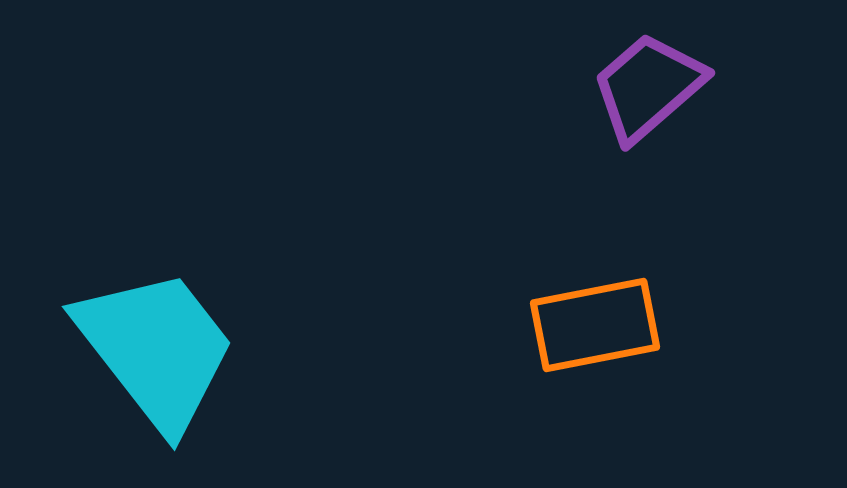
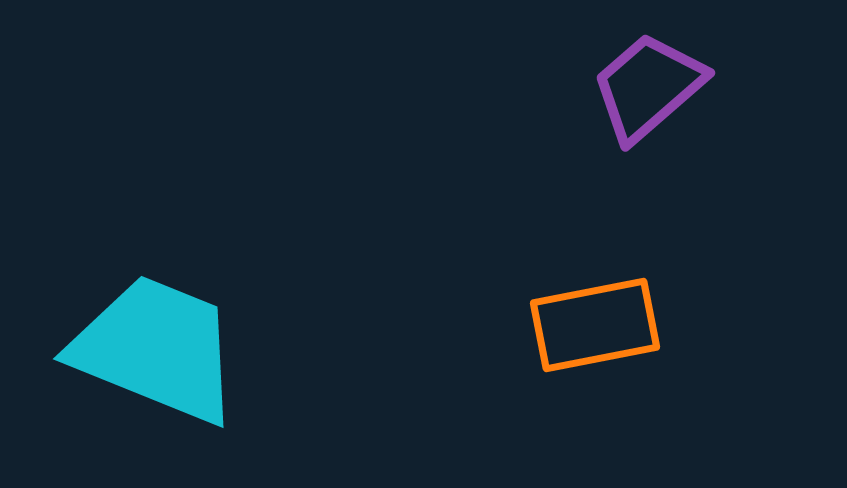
cyan trapezoid: rotated 30 degrees counterclockwise
